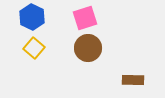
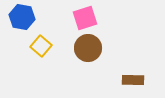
blue hexagon: moved 10 px left; rotated 15 degrees counterclockwise
yellow square: moved 7 px right, 2 px up
